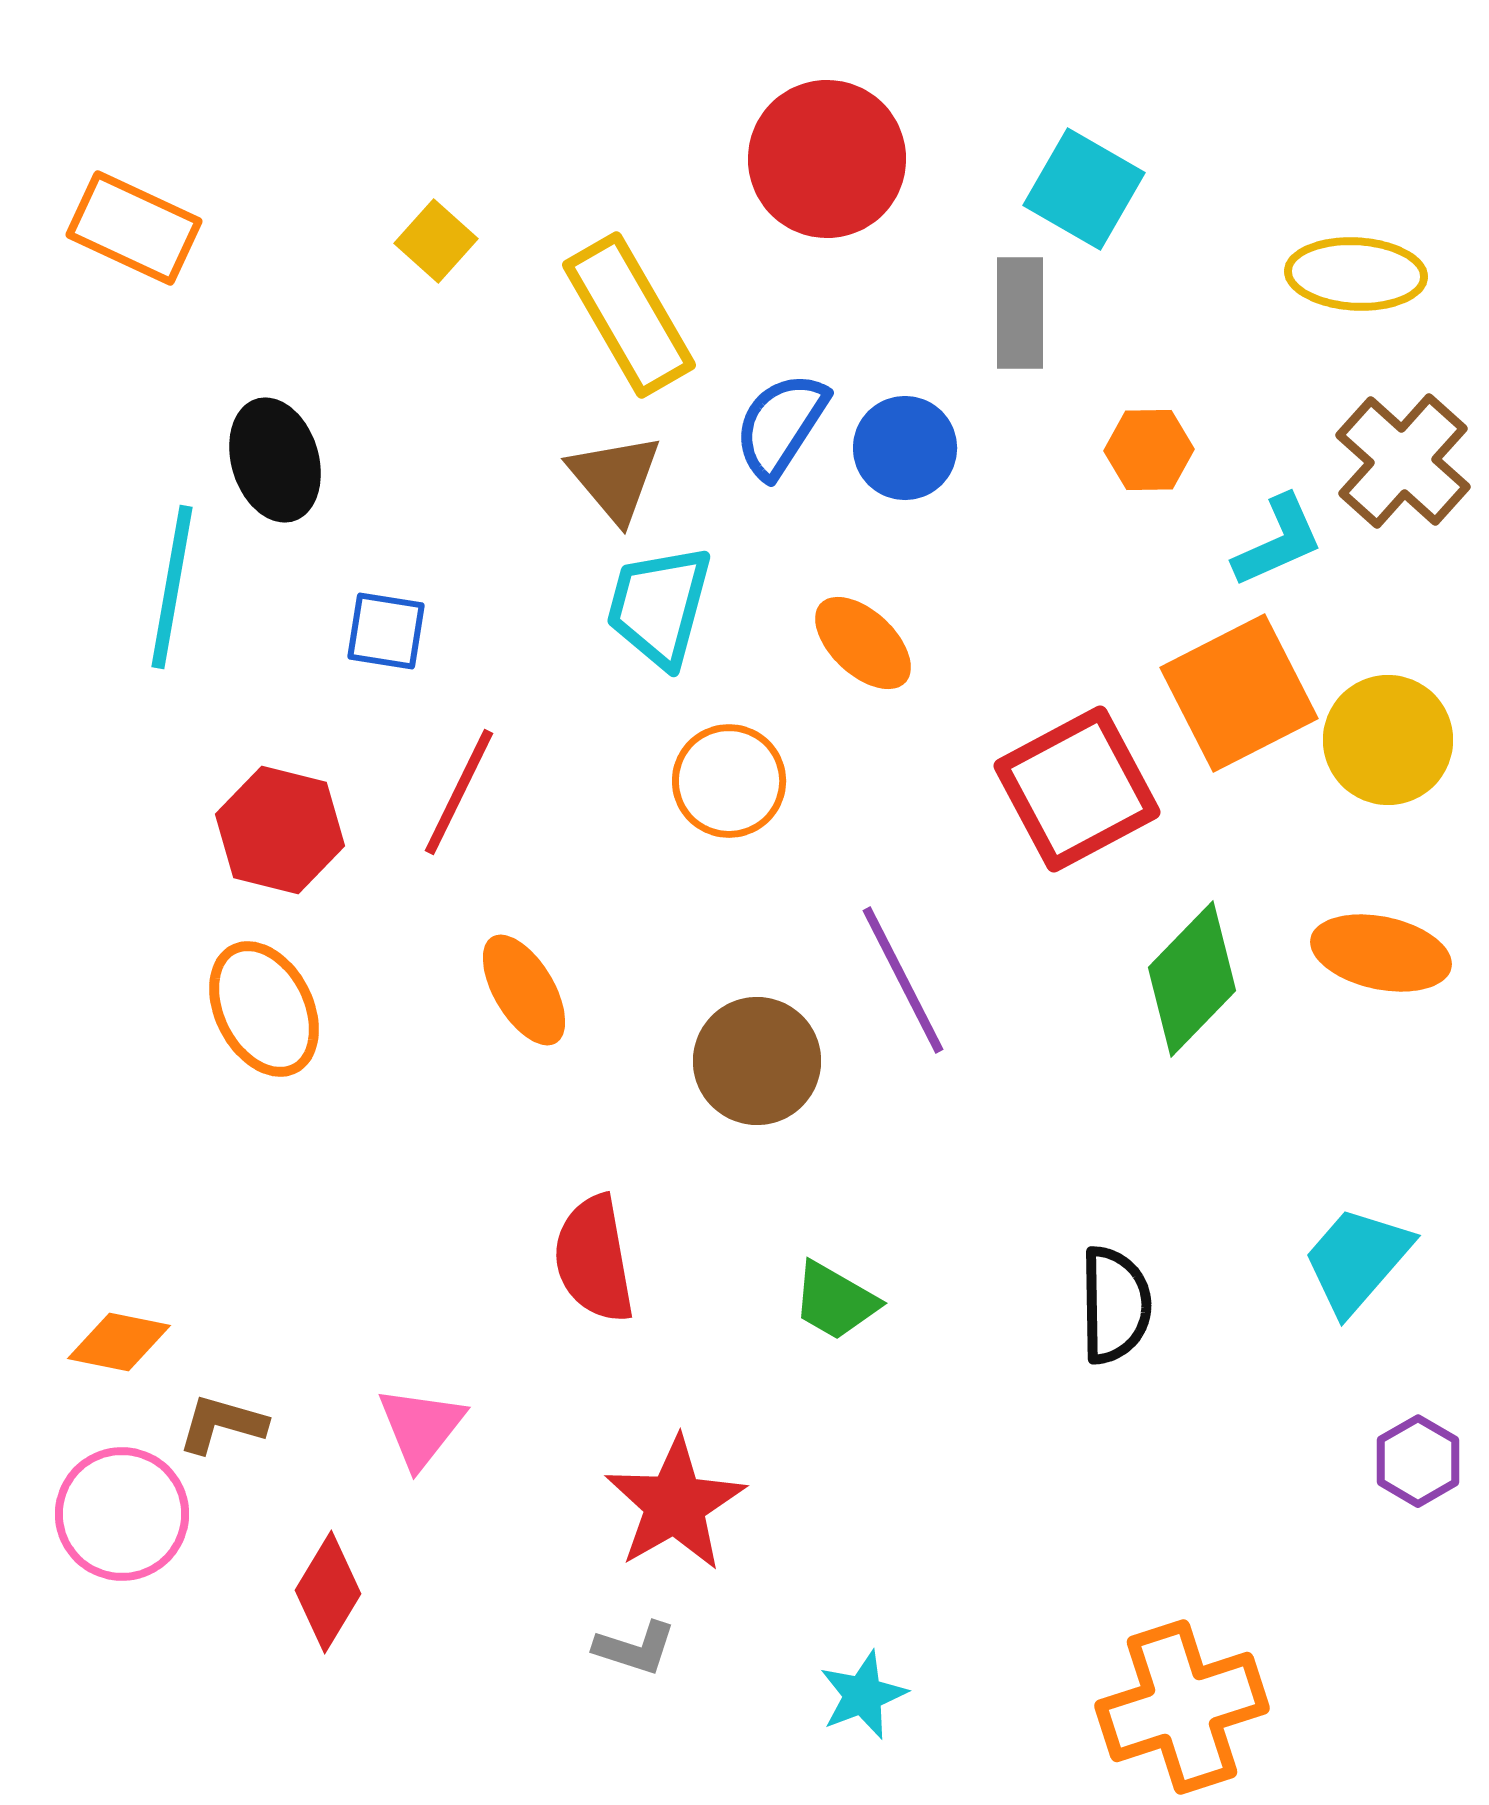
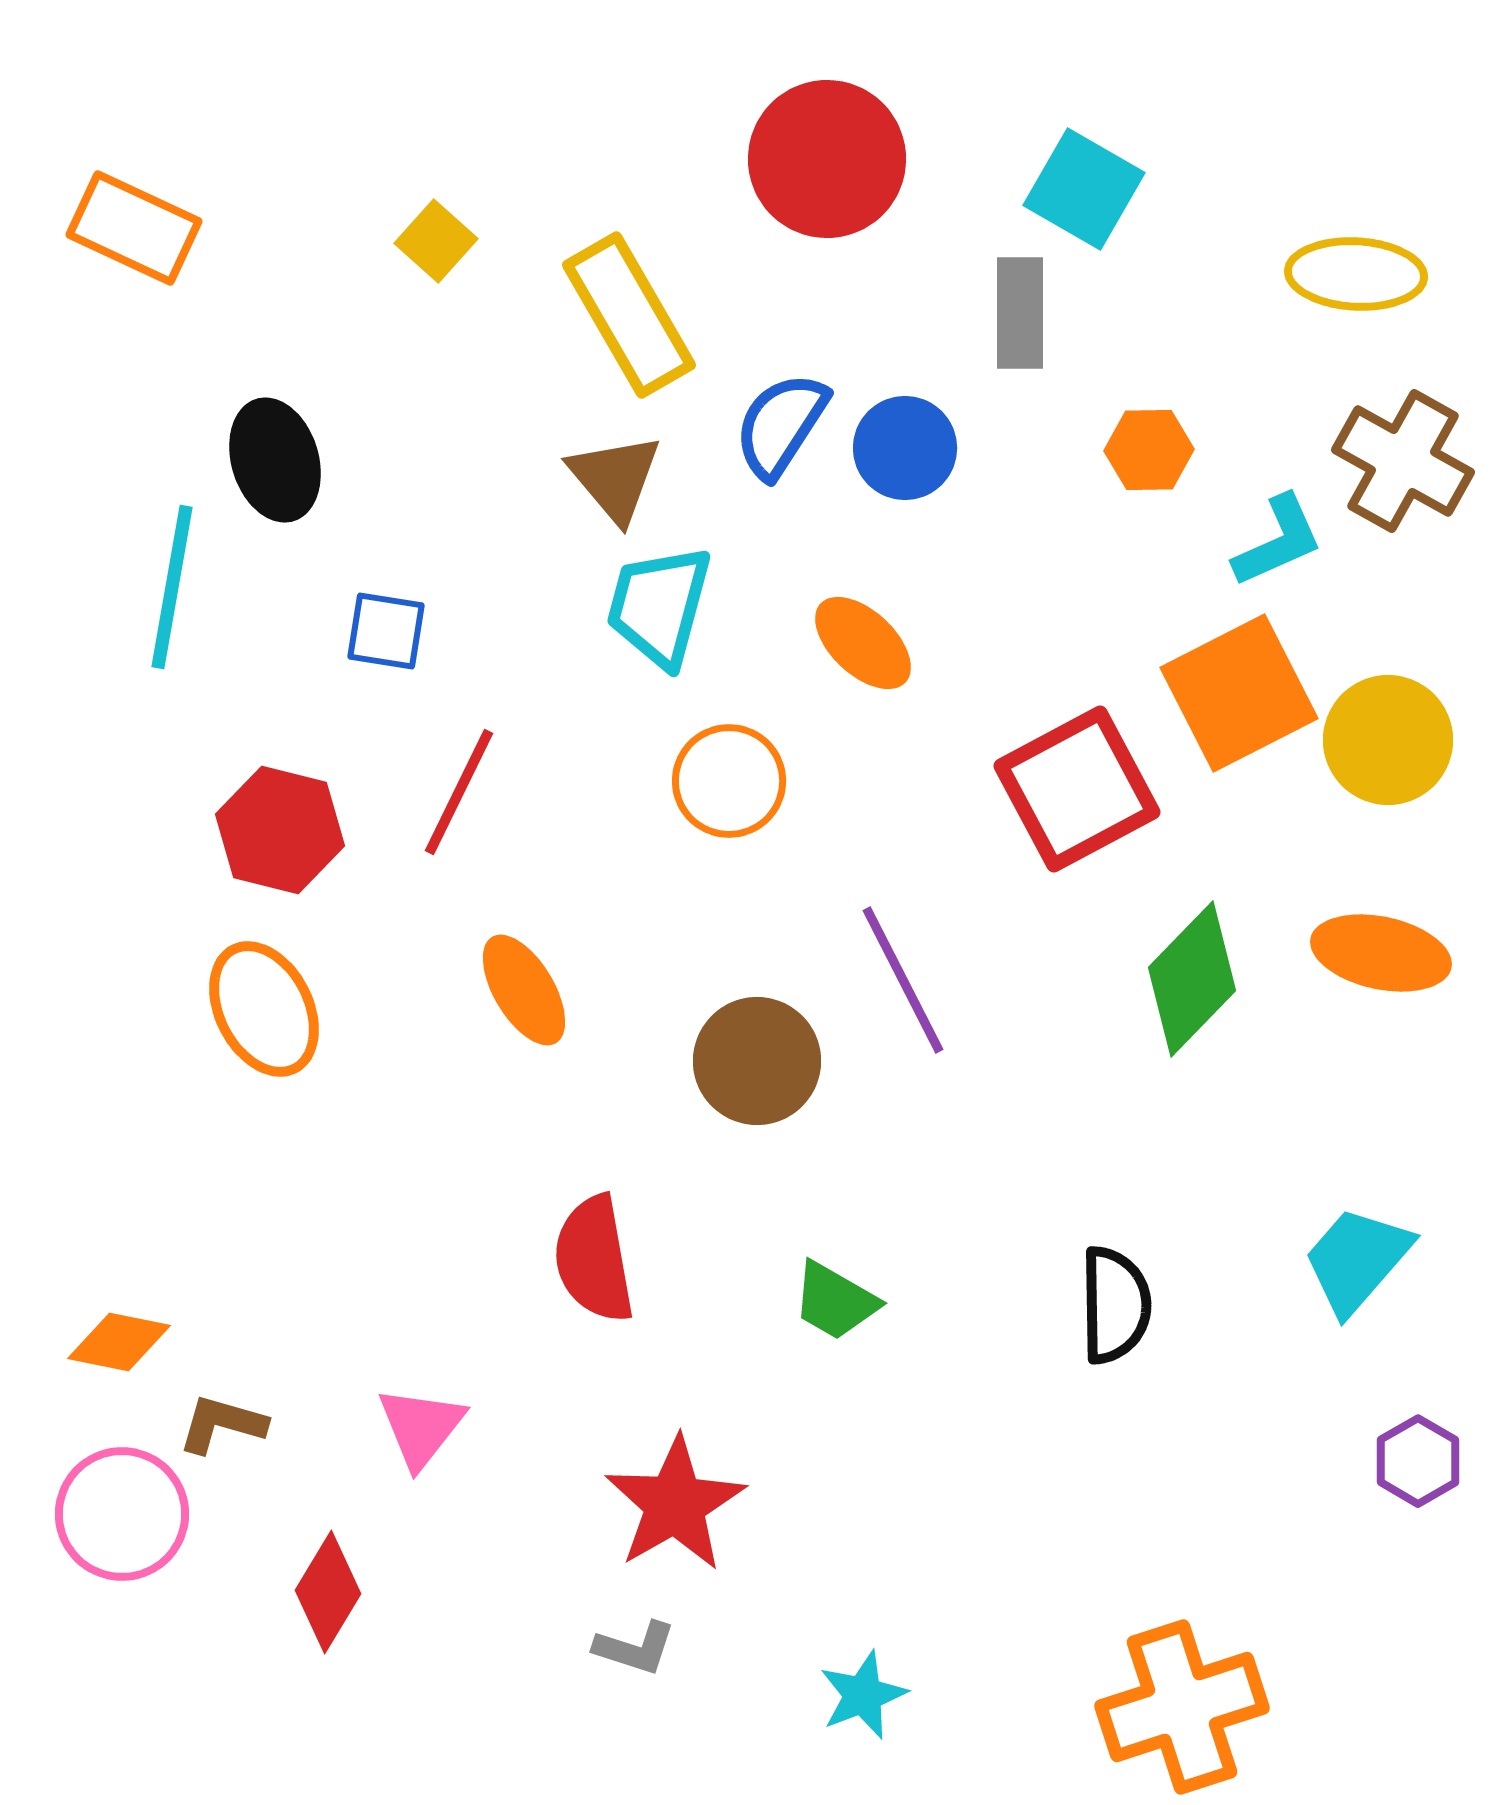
brown cross at (1403, 461): rotated 13 degrees counterclockwise
